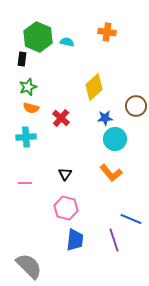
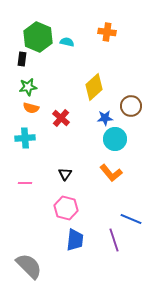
green star: rotated 12 degrees clockwise
brown circle: moved 5 px left
cyan cross: moved 1 px left, 1 px down
